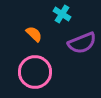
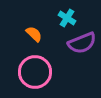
cyan cross: moved 5 px right, 4 px down
